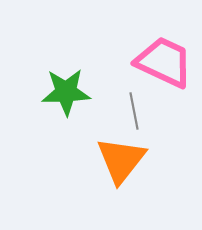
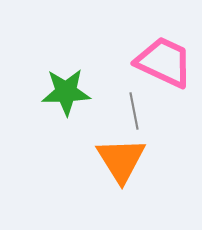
orange triangle: rotated 10 degrees counterclockwise
